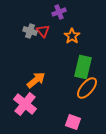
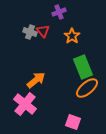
gray cross: moved 1 px down
green rectangle: rotated 35 degrees counterclockwise
orange ellipse: rotated 10 degrees clockwise
